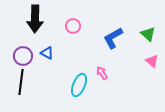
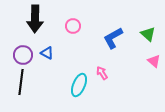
purple circle: moved 1 px up
pink triangle: moved 2 px right
